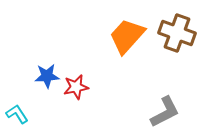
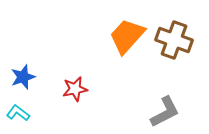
brown cross: moved 3 px left, 7 px down
blue star: moved 24 px left, 1 px down; rotated 15 degrees counterclockwise
red star: moved 1 px left, 2 px down
cyan L-shape: moved 1 px right, 1 px up; rotated 20 degrees counterclockwise
